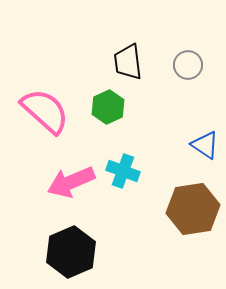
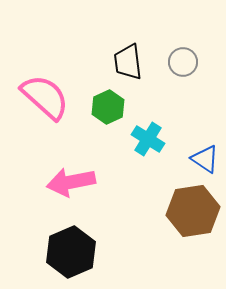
gray circle: moved 5 px left, 3 px up
pink semicircle: moved 14 px up
blue triangle: moved 14 px down
cyan cross: moved 25 px right, 32 px up; rotated 12 degrees clockwise
pink arrow: rotated 12 degrees clockwise
brown hexagon: moved 2 px down
